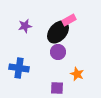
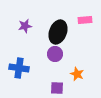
pink rectangle: moved 16 px right; rotated 24 degrees clockwise
black ellipse: rotated 20 degrees counterclockwise
purple circle: moved 3 px left, 2 px down
